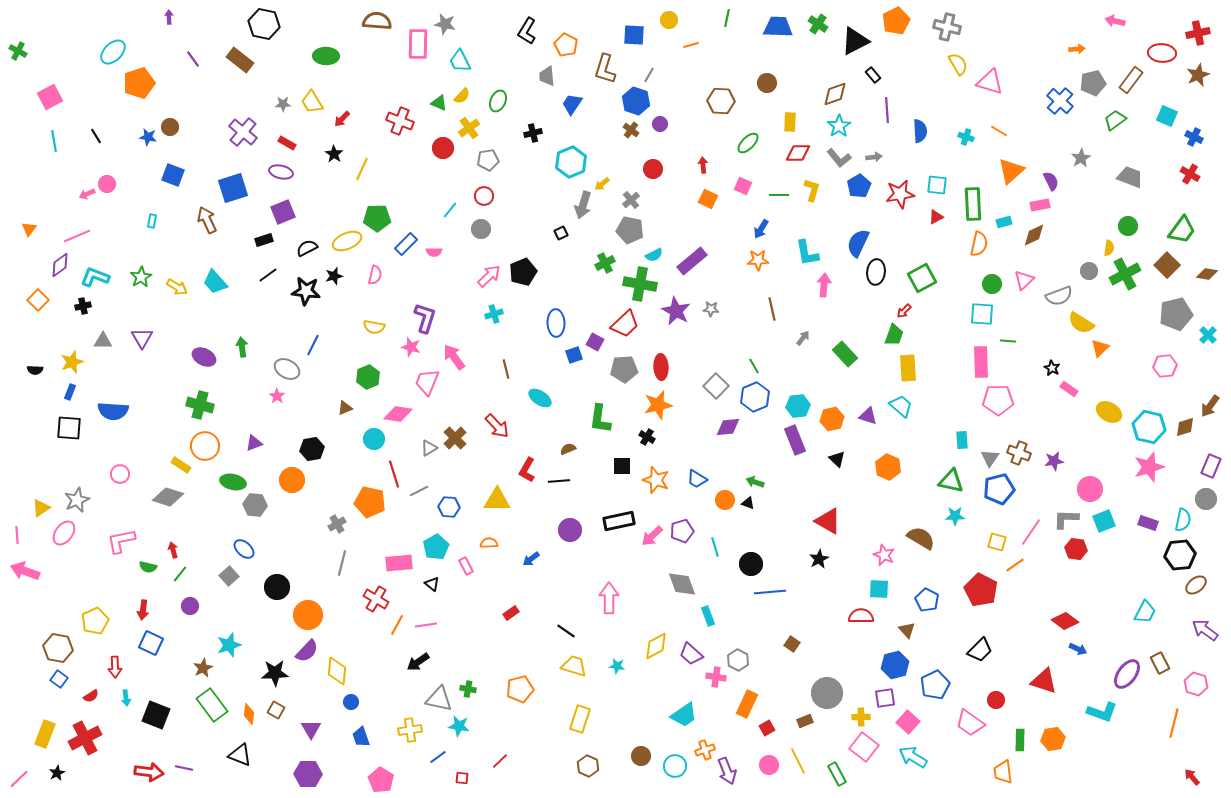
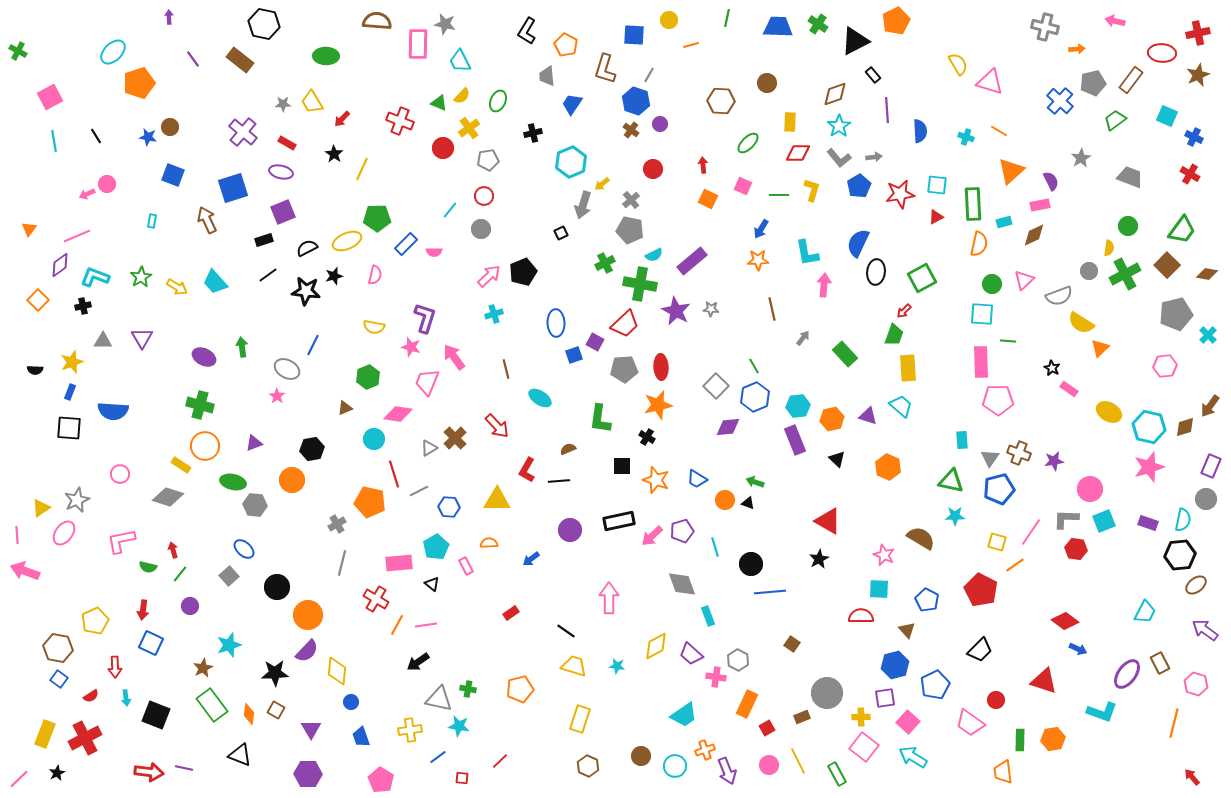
gray cross at (947, 27): moved 98 px right
brown rectangle at (805, 721): moved 3 px left, 4 px up
